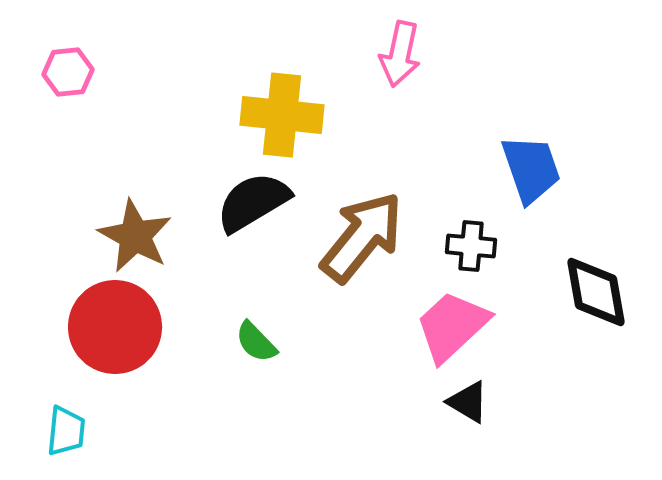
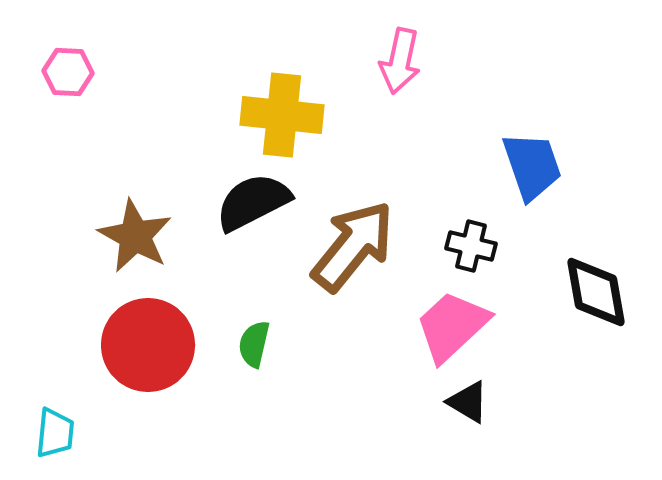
pink arrow: moved 7 px down
pink hexagon: rotated 9 degrees clockwise
blue trapezoid: moved 1 px right, 3 px up
black semicircle: rotated 4 degrees clockwise
brown arrow: moved 9 px left, 9 px down
black cross: rotated 9 degrees clockwise
red circle: moved 33 px right, 18 px down
green semicircle: moved 2 px left, 2 px down; rotated 57 degrees clockwise
cyan trapezoid: moved 11 px left, 2 px down
